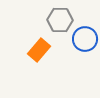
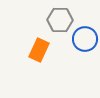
orange rectangle: rotated 15 degrees counterclockwise
